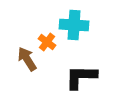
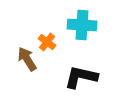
cyan cross: moved 8 px right
black L-shape: rotated 12 degrees clockwise
